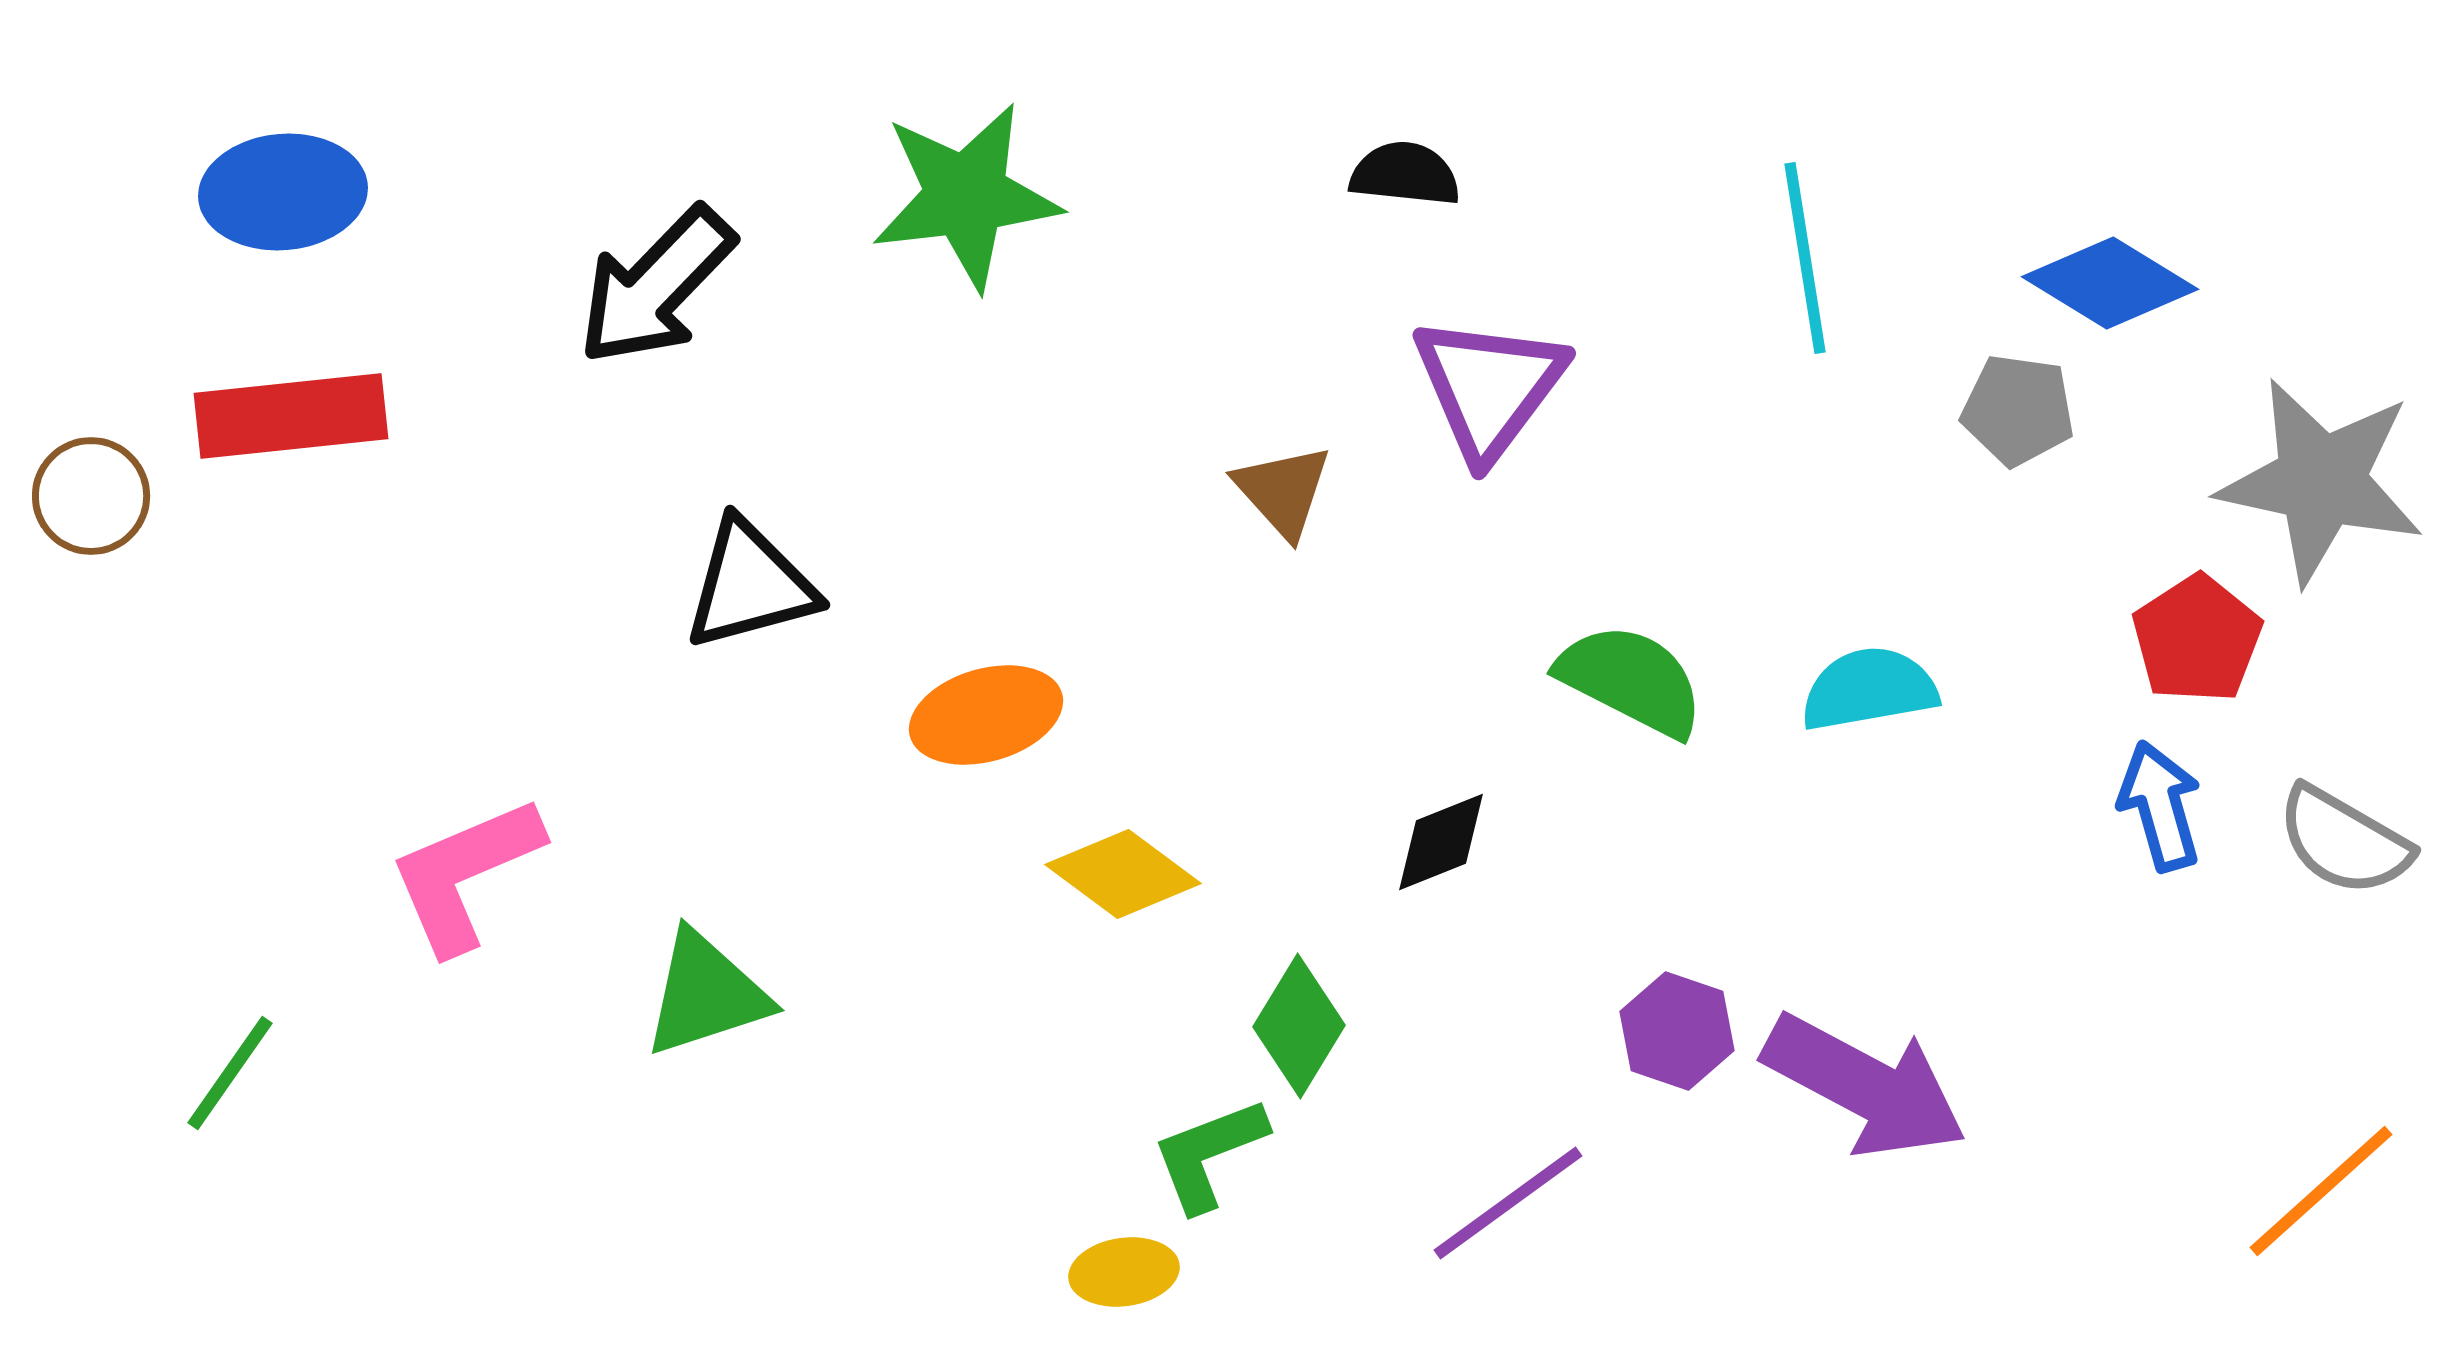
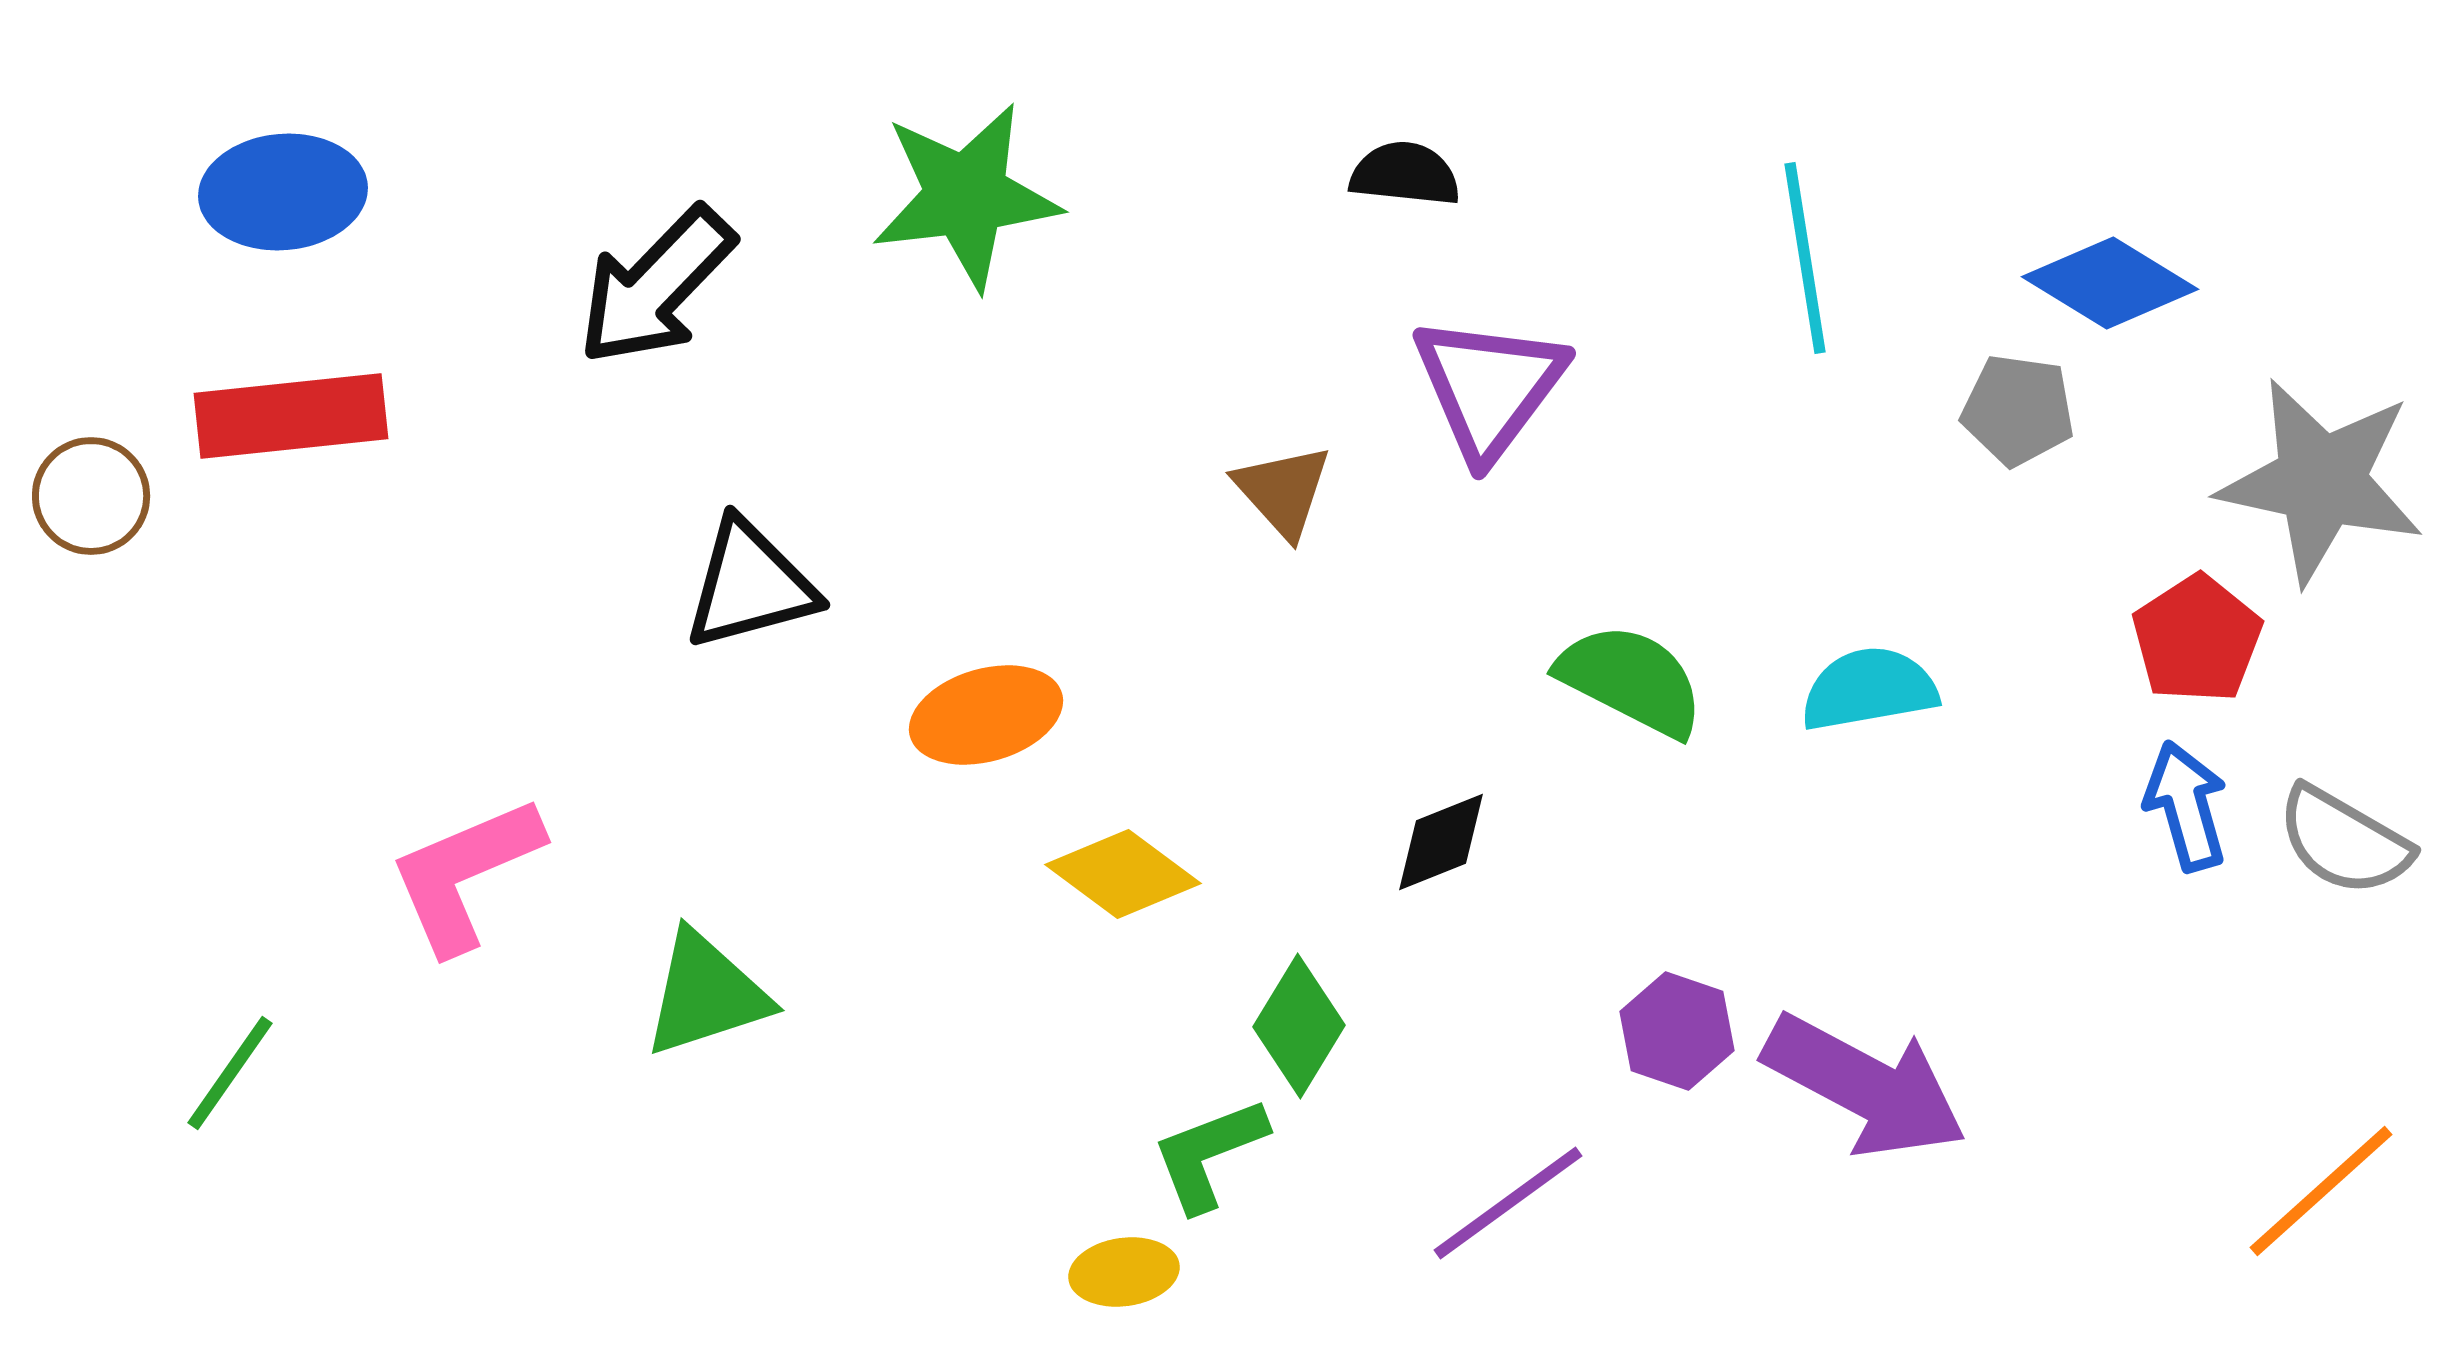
blue arrow: moved 26 px right
